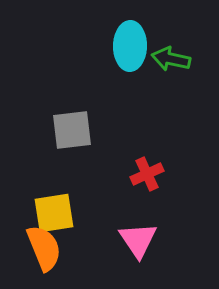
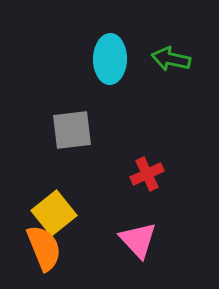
cyan ellipse: moved 20 px left, 13 px down
yellow square: rotated 30 degrees counterclockwise
pink triangle: rotated 9 degrees counterclockwise
